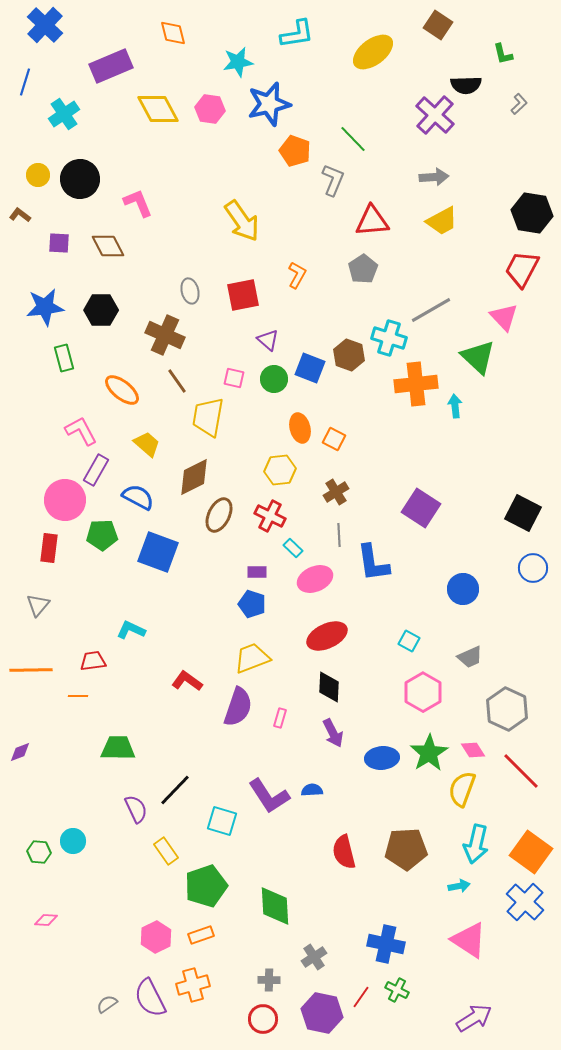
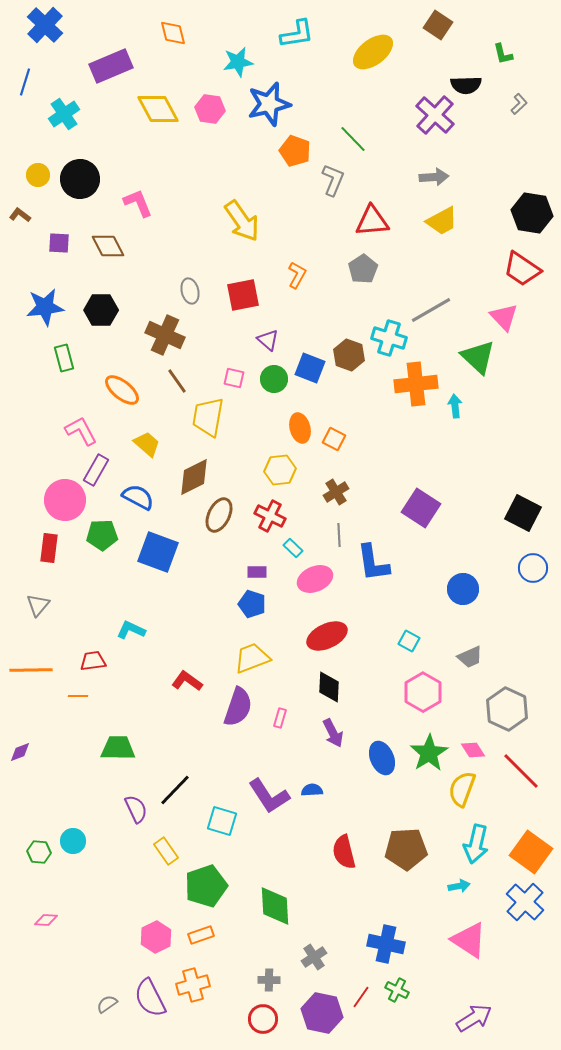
red trapezoid at (522, 269): rotated 84 degrees counterclockwise
blue ellipse at (382, 758): rotated 72 degrees clockwise
